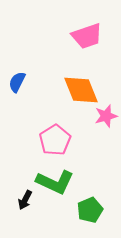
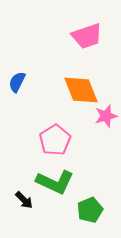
black arrow: moved 1 px left; rotated 72 degrees counterclockwise
